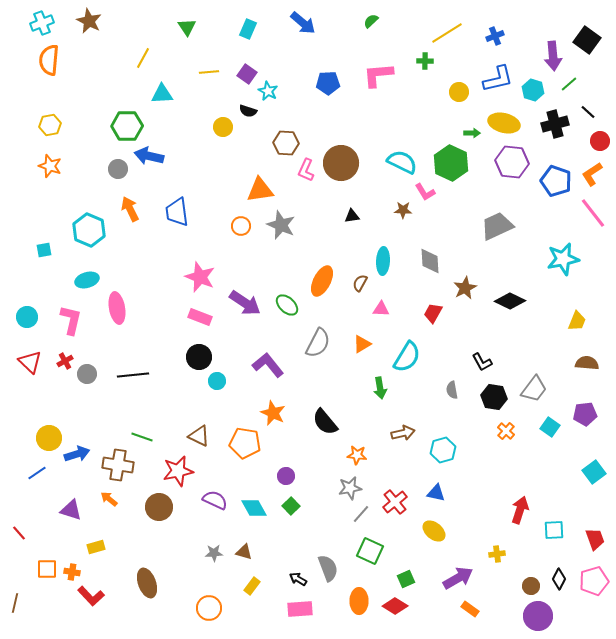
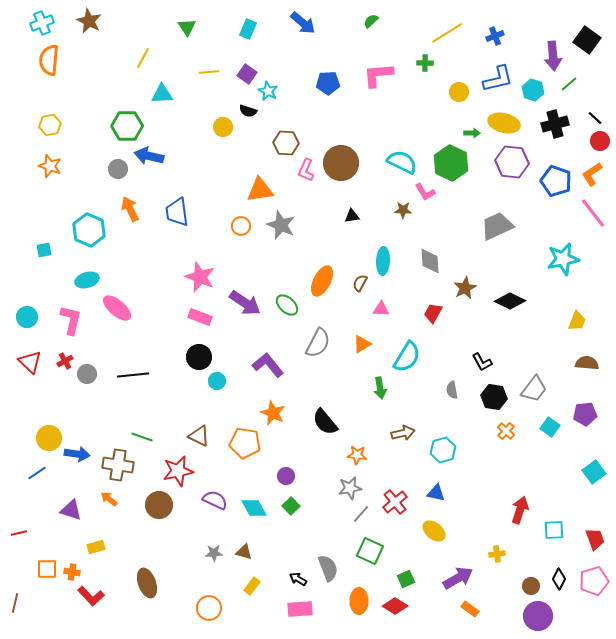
green cross at (425, 61): moved 2 px down
black line at (588, 112): moved 7 px right, 6 px down
pink ellipse at (117, 308): rotated 40 degrees counterclockwise
blue arrow at (77, 454): rotated 25 degrees clockwise
brown circle at (159, 507): moved 2 px up
red line at (19, 533): rotated 63 degrees counterclockwise
